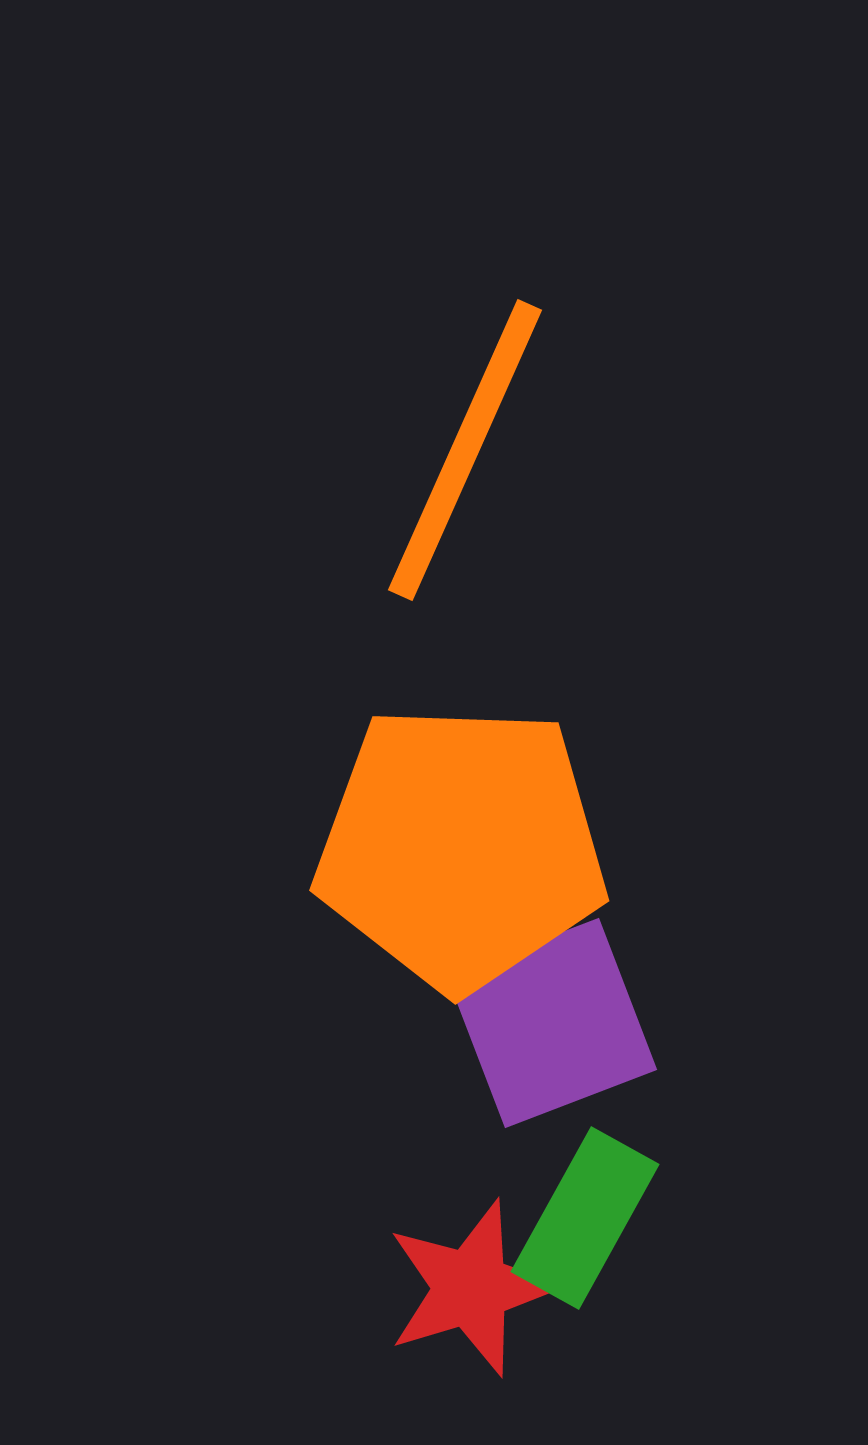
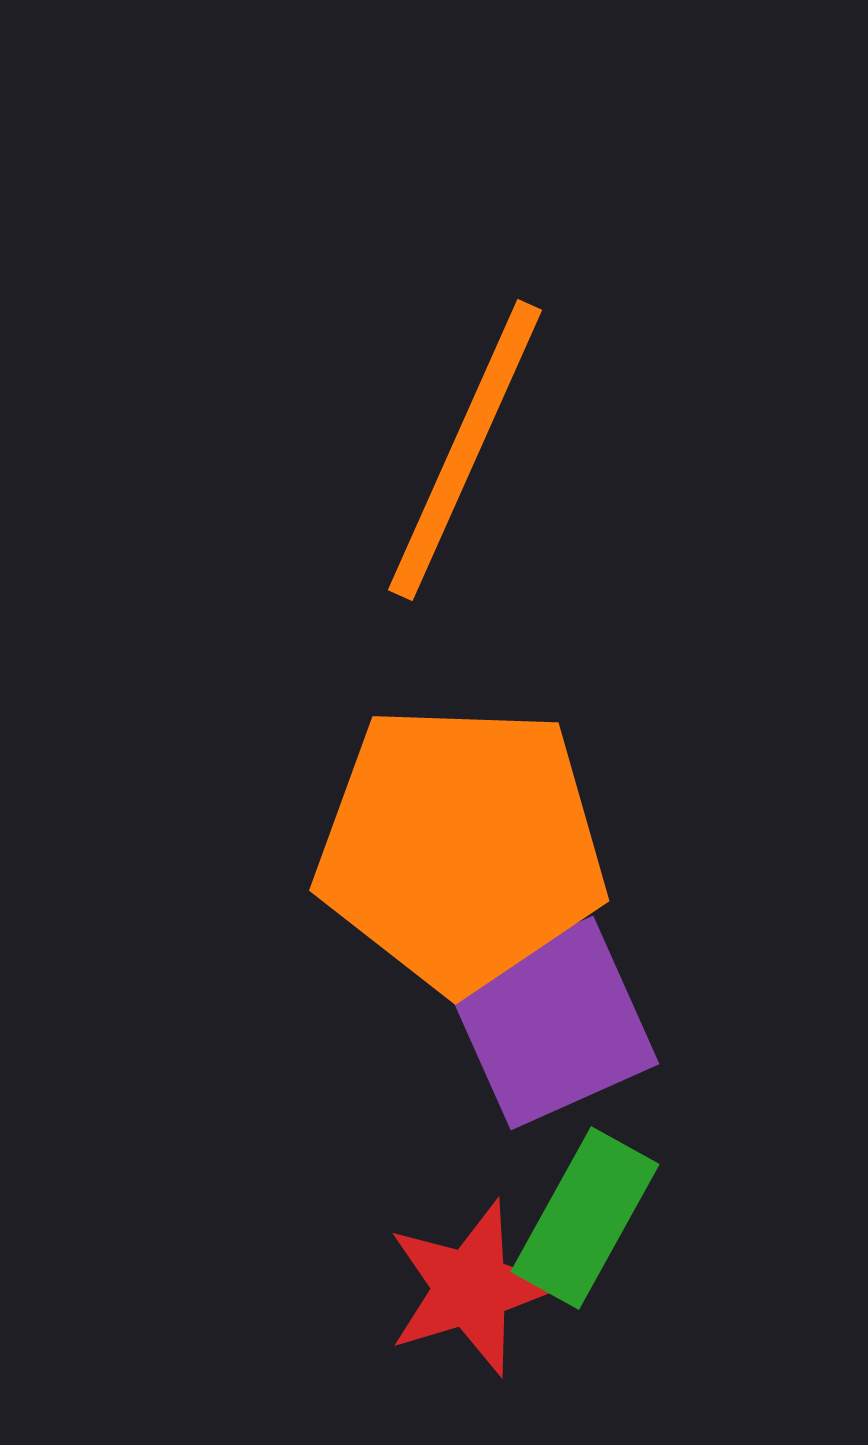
purple square: rotated 3 degrees counterclockwise
